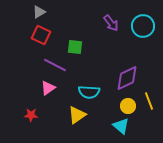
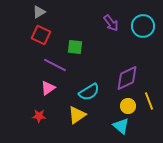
cyan semicircle: rotated 35 degrees counterclockwise
red star: moved 8 px right, 1 px down
